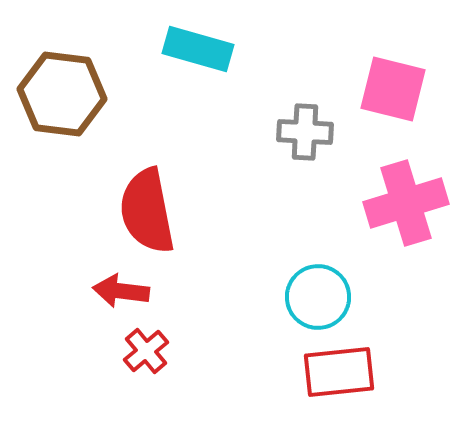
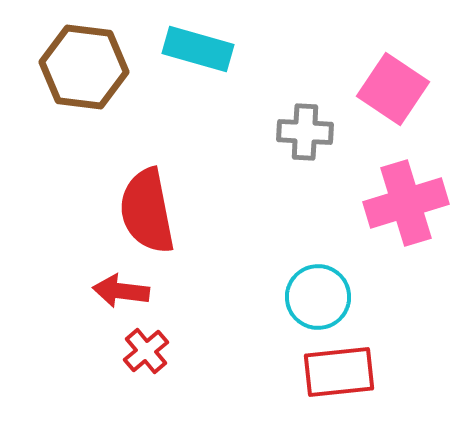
pink square: rotated 20 degrees clockwise
brown hexagon: moved 22 px right, 27 px up
